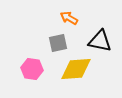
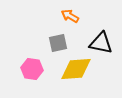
orange arrow: moved 1 px right, 2 px up
black triangle: moved 1 px right, 2 px down
